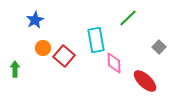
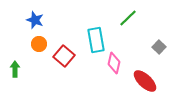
blue star: rotated 24 degrees counterclockwise
orange circle: moved 4 px left, 4 px up
pink diamond: rotated 15 degrees clockwise
